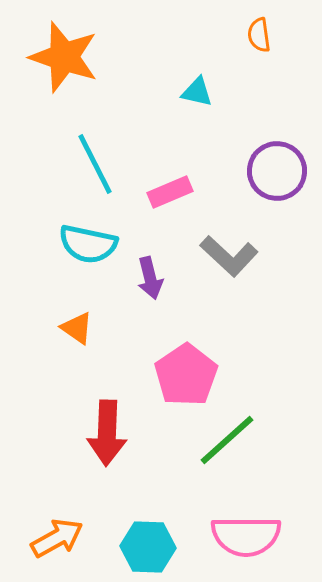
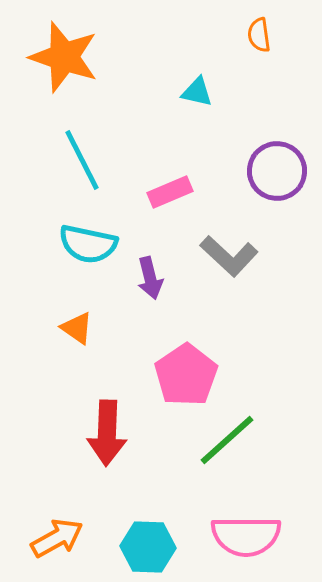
cyan line: moved 13 px left, 4 px up
